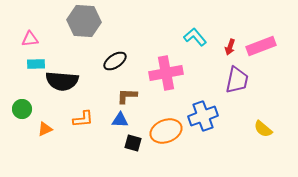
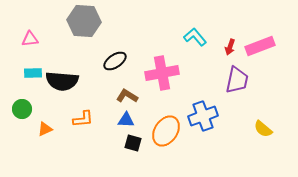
pink rectangle: moved 1 px left
cyan rectangle: moved 3 px left, 9 px down
pink cross: moved 4 px left
brown L-shape: rotated 30 degrees clockwise
blue triangle: moved 6 px right
orange ellipse: rotated 36 degrees counterclockwise
